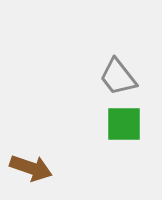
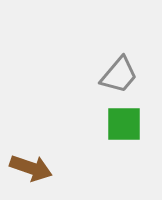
gray trapezoid: moved 1 px right, 2 px up; rotated 102 degrees counterclockwise
